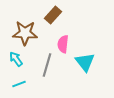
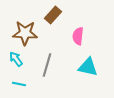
pink semicircle: moved 15 px right, 8 px up
cyan triangle: moved 3 px right, 5 px down; rotated 40 degrees counterclockwise
cyan line: rotated 32 degrees clockwise
